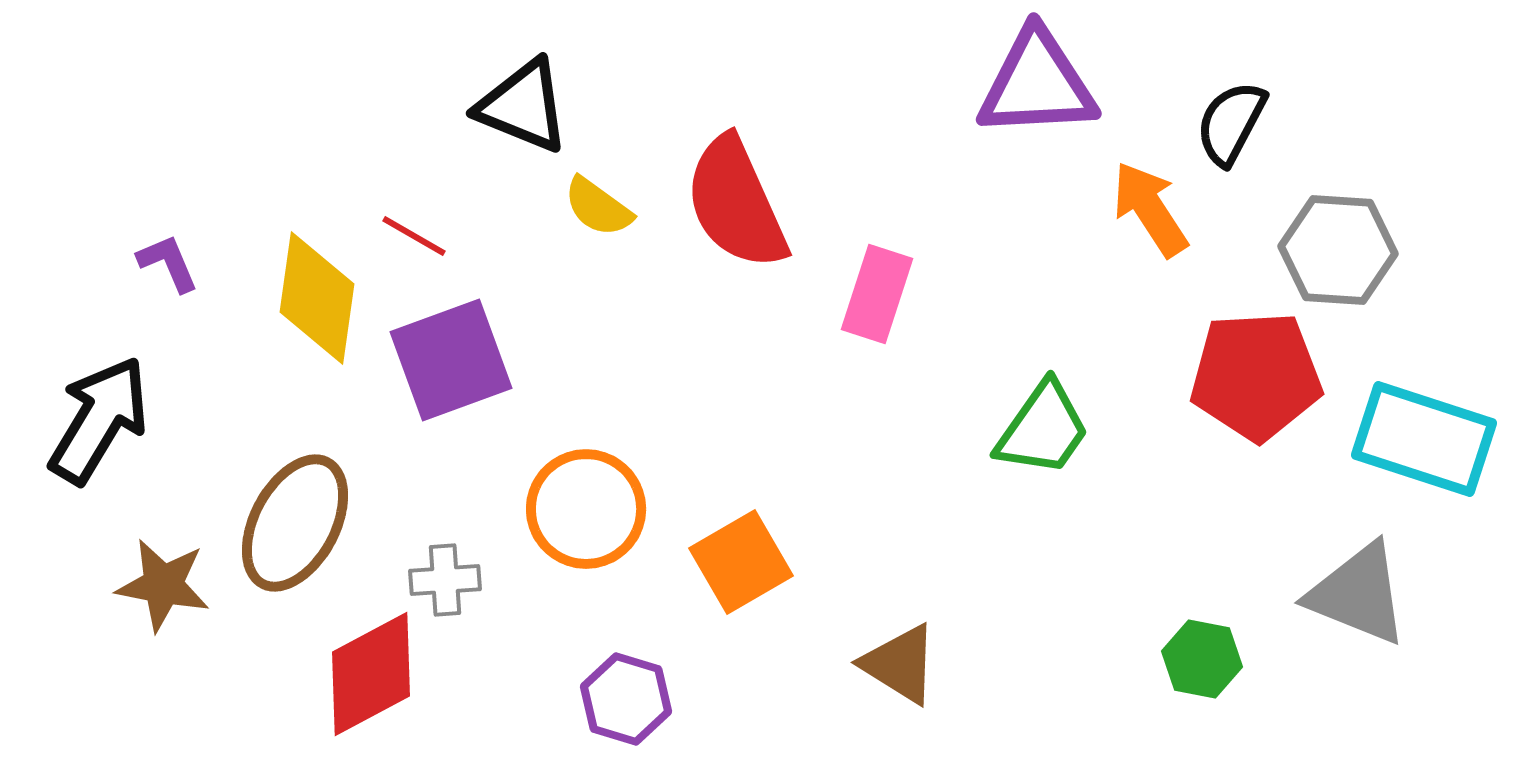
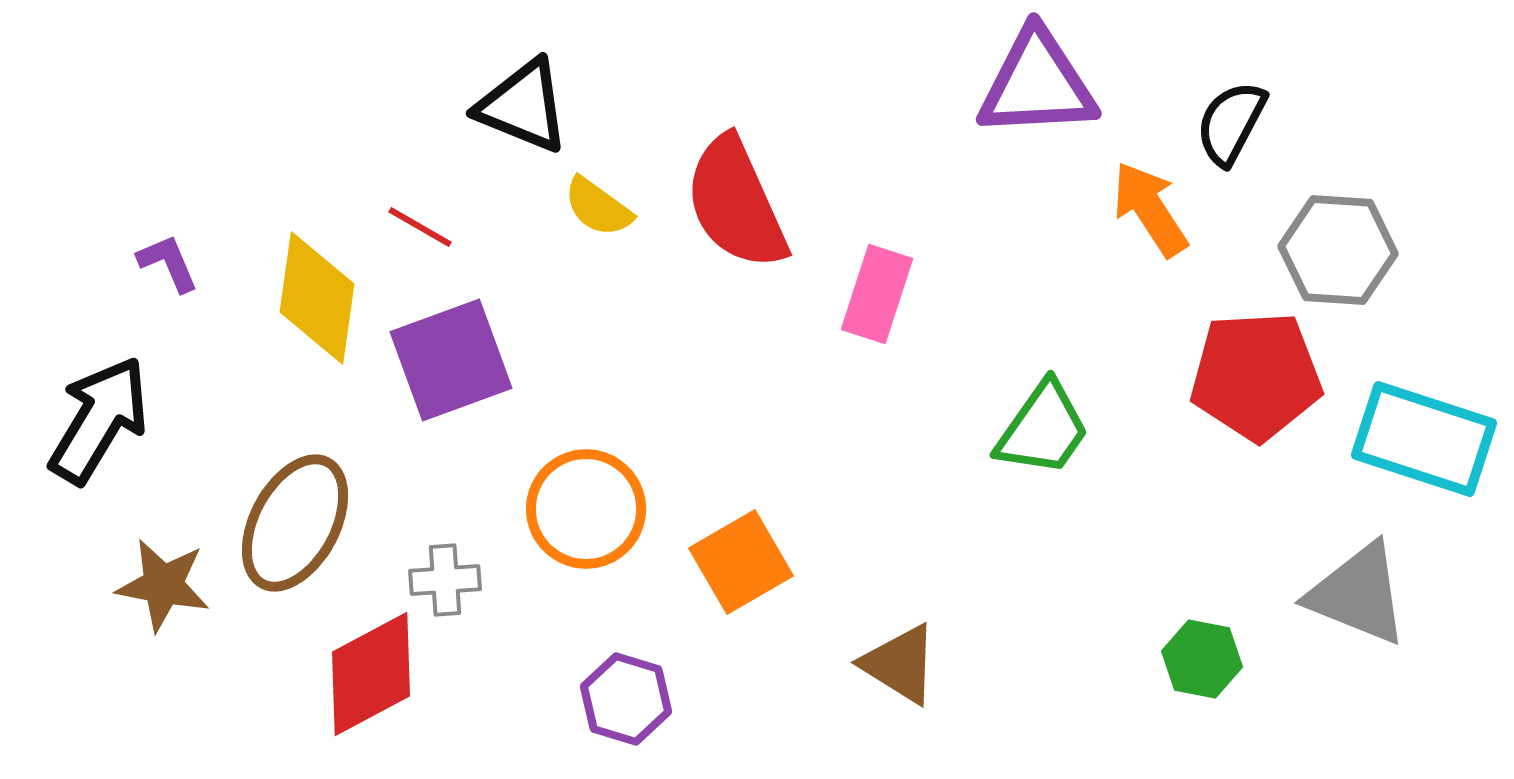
red line: moved 6 px right, 9 px up
